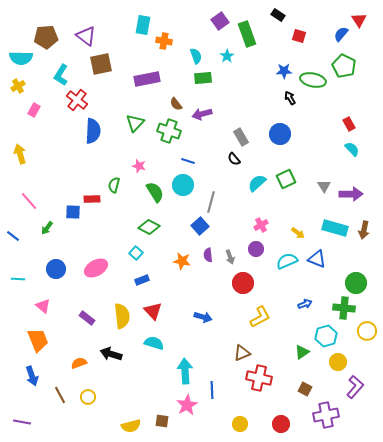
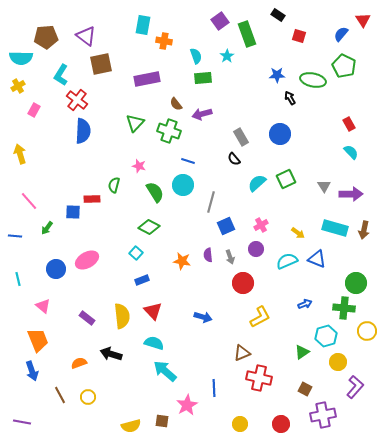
red triangle at (359, 20): moved 4 px right
blue star at (284, 71): moved 7 px left, 4 px down
blue semicircle at (93, 131): moved 10 px left
cyan semicircle at (352, 149): moved 1 px left, 3 px down
blue square at (200, 226): moved 26 px right; rotated 18 degrees clockwise
blue line at (13, 236): moved 2 px right; rotated 32 degrees counterclockwise
pink ellipse at (96, 268): moved 9 px left, 8 px up
cyan line at (18, 279): rotated 72 degrees clockwise
cyan arrow at (185, 371): moved 20 px left; rotated 45 degrees counterclockwise
blue arrow at (32, 376): moved 5 px up
blue line at (212, 390): moved 2 px right, 2 px up
purple cross at (326, 415): moved 3 px left
